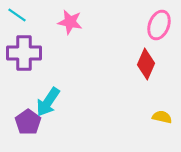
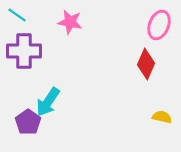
purple cross: moved 2 px up
